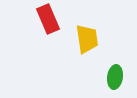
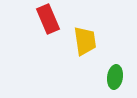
yellow trapezoid: moved 2 px left, 2 px down
